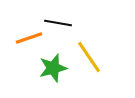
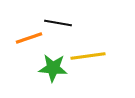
yellow line: moved 1 px left, 1 px up; rotated 64 degrees counterclockwise
green star: rotated 20 degrees clockwise
